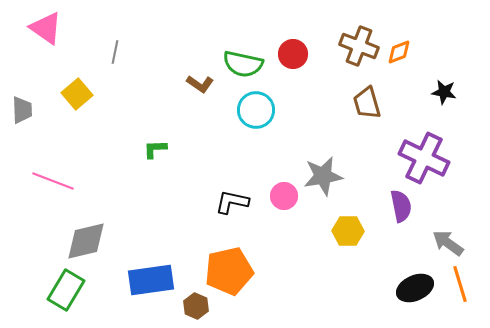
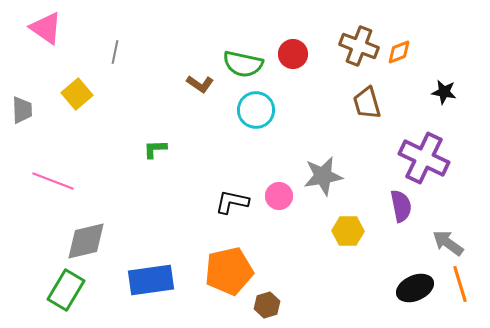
pink circle: moved 5 px left
brown hexagon: moved 71 px right, 1 px up; rotated 20 degrees clockwise
